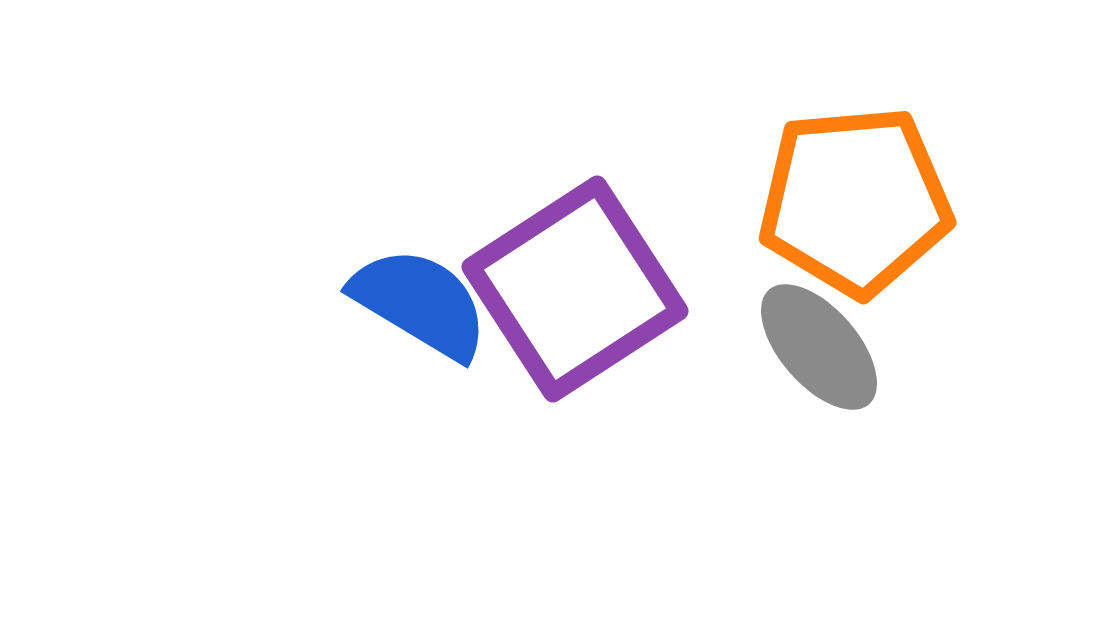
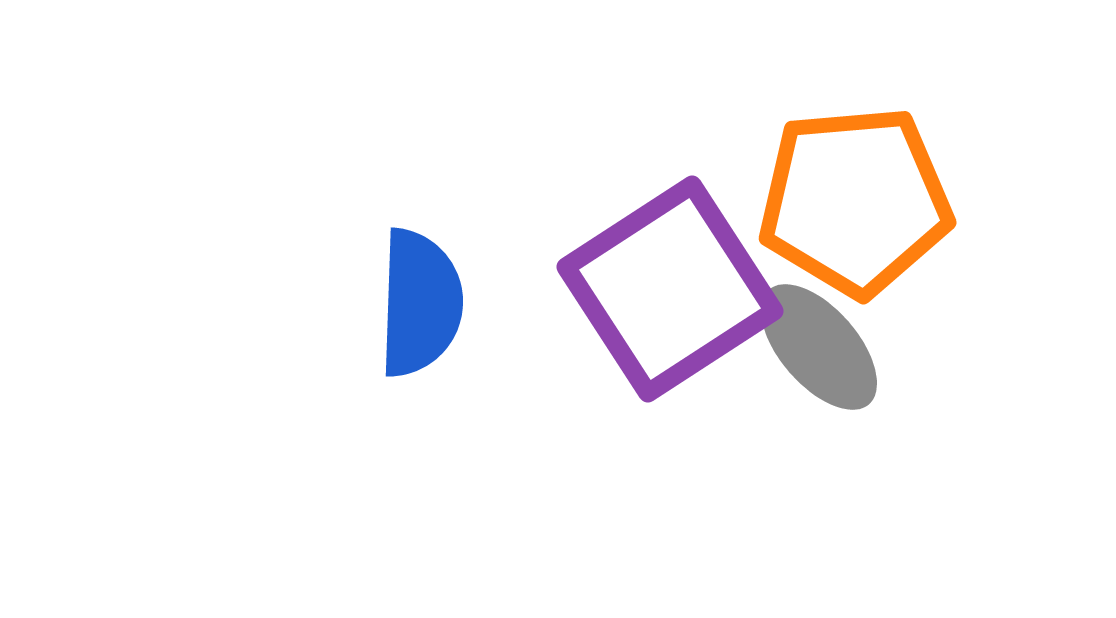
purple square: moved 95 px right
blue semicircle: rotated 61 degrees clockwise
